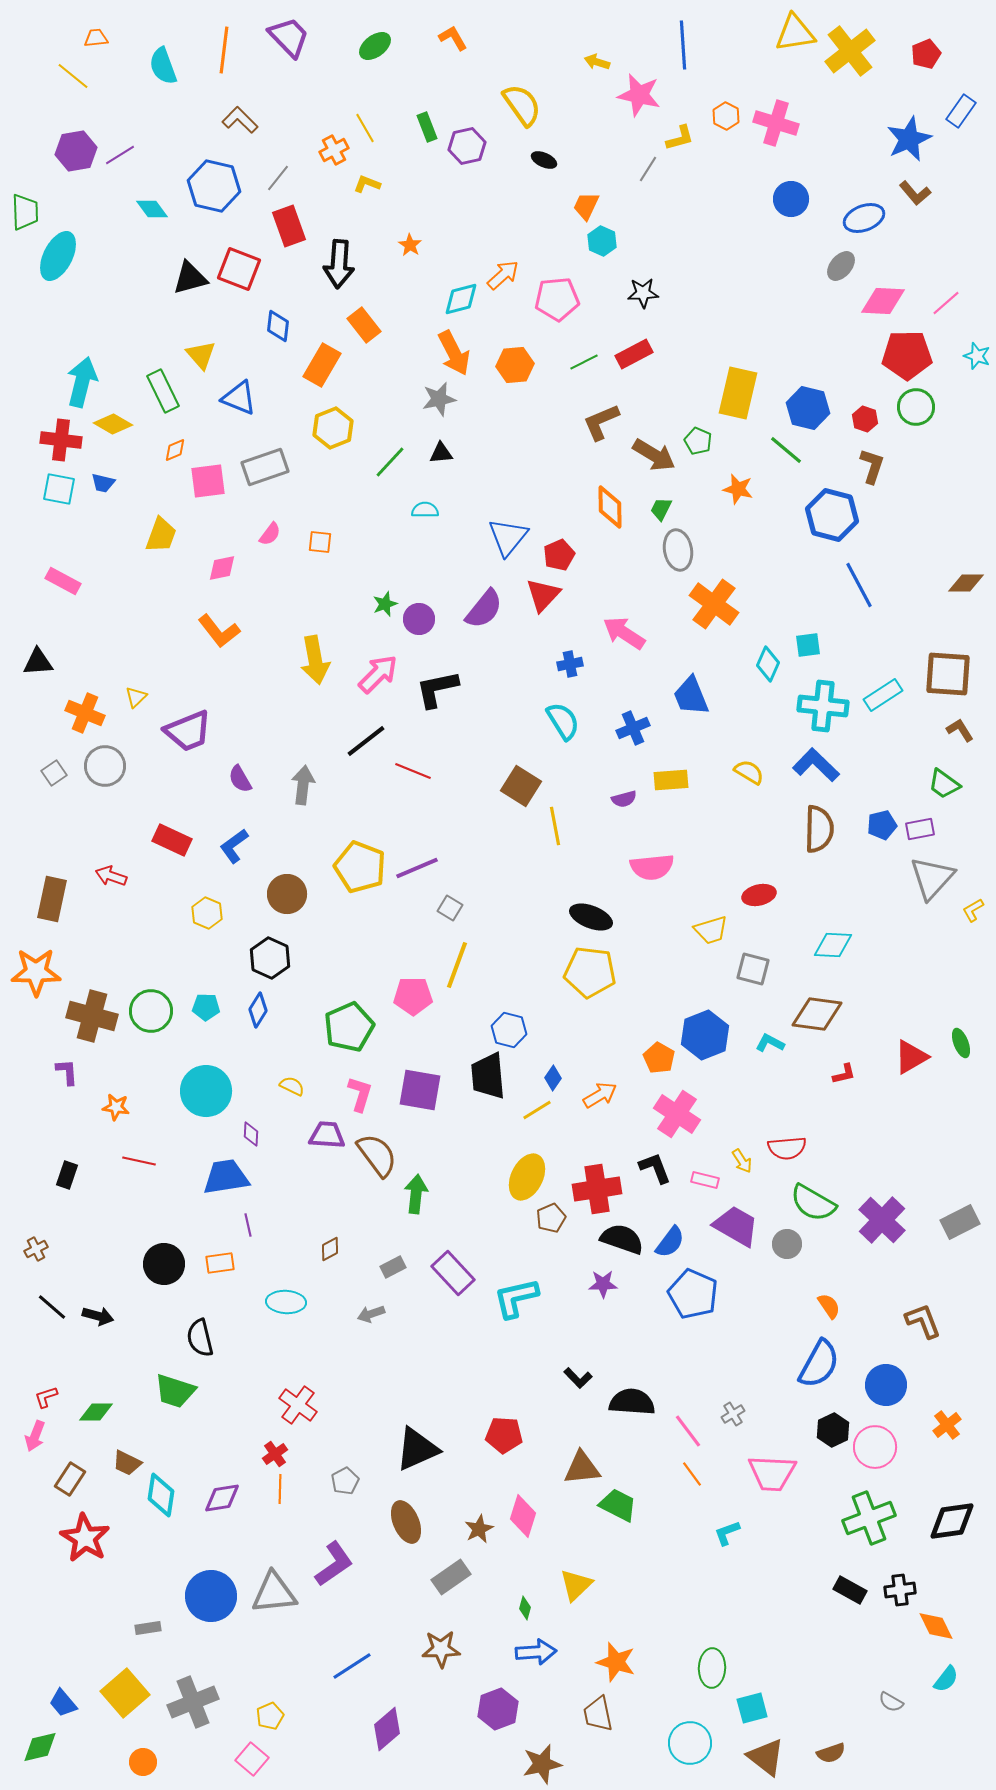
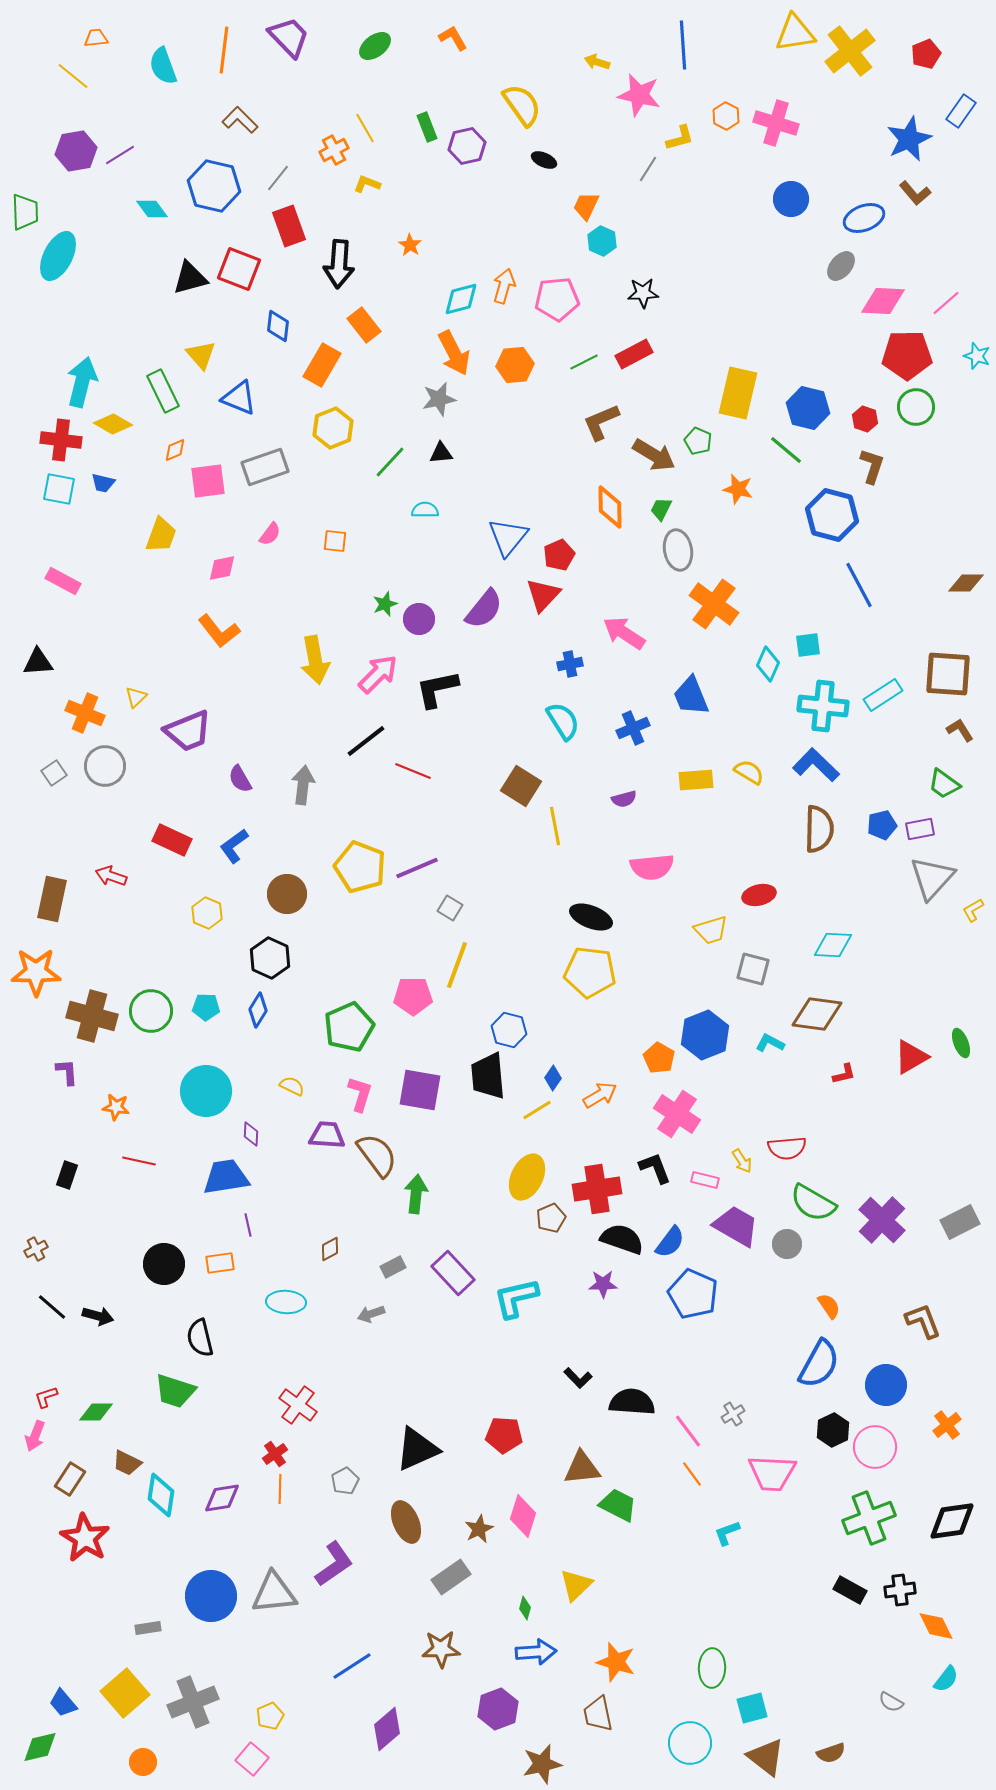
orange arrow at (503, 275): moved 1 px right, 11 px down; rotated 32 degrees counterclockwise
orange square at (320, 542): moved 15 px right, 1 px up
yellow rectangle at (671, 780): moved 25 px right
